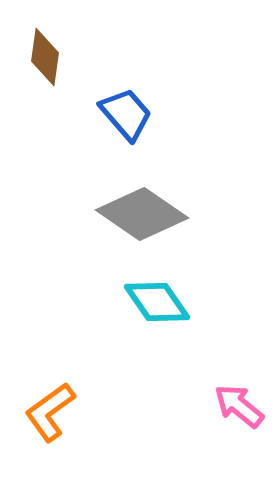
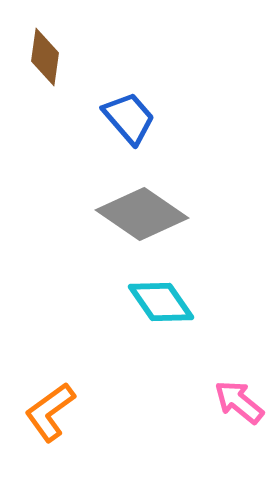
blue trapezoid: moved 3 px right, 4 px down
cyan diamond: moved 4 px right
pink arrow: moved 4 px up
